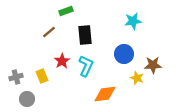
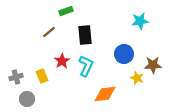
cyan star: moved 7 px right
